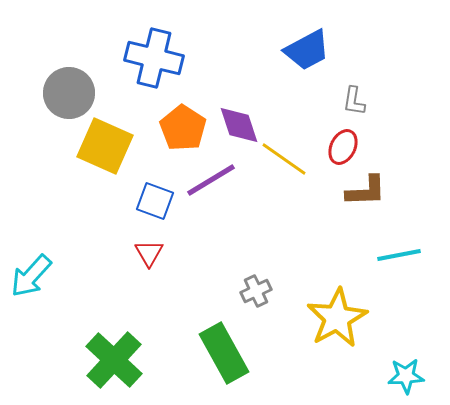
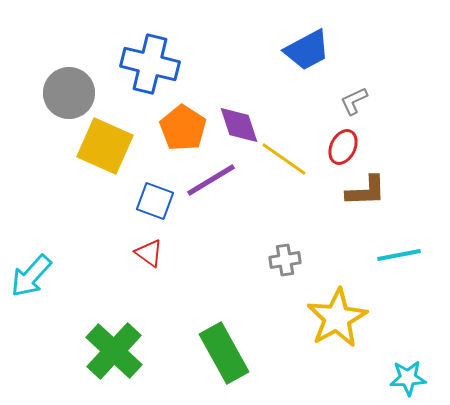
blue cross: moved 4 px left, 6 px down
gray L-shape: rotated 56 degrees clockwise
red triangle: rotated 24 degrees counterclockwise
gray cross: moved 29 px right, 31 px up; rotated 16 degrees clockwise
green cross: moved 9 px up
cyan star: moved 2 px right, 2 px down
